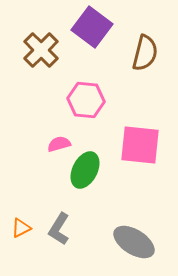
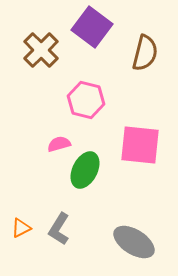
pink hexagon: rotated 9 degrees clockwise
